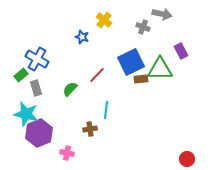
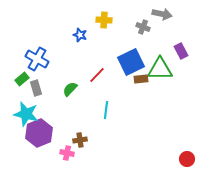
yellow cross: rotated 35 degrees counterclockwise
blue star: moved 2 px left, 2 px up
green rectangle: moved 1 px right, 4 px down
brown cross: moved 10 px left, 11 px down
